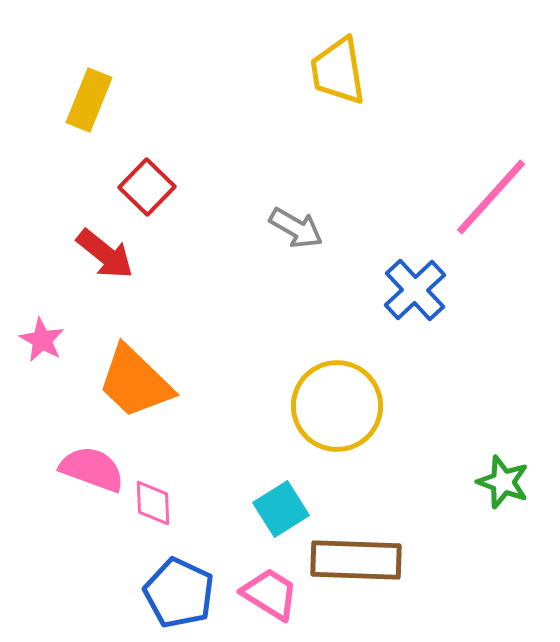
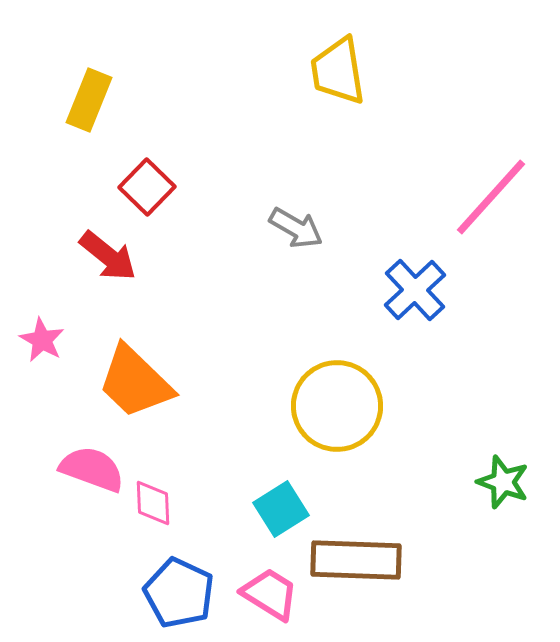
red arrow: moved 3 px right, 2 px down
